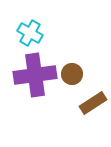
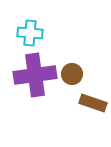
cyan cross: rotated 25 degrees counterclockwise
brown rectangle: rotated 52 degrees clockwise
